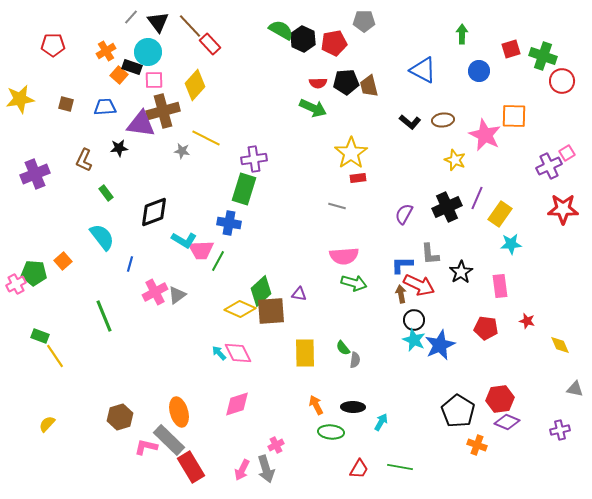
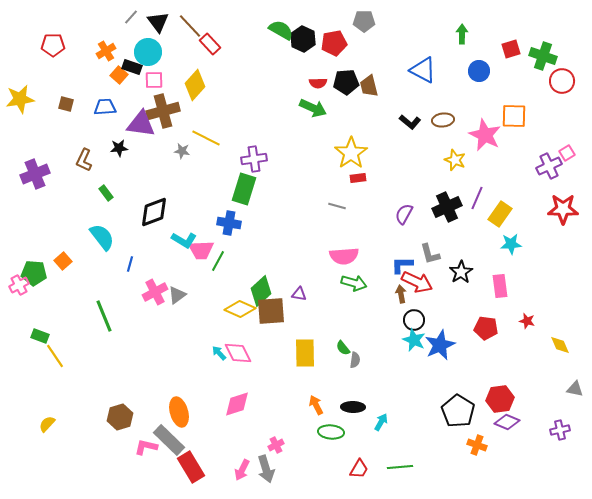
gray L-shape at (430, 254): rotated 10 degrees counterclockwise
pink cross at (16, 284): moved 3 px right, 1 px down
red arrow at (419, 285): moved 2 px left, 3 px up
green line at (400, 467): rotated 15 degrees counterclockwise
